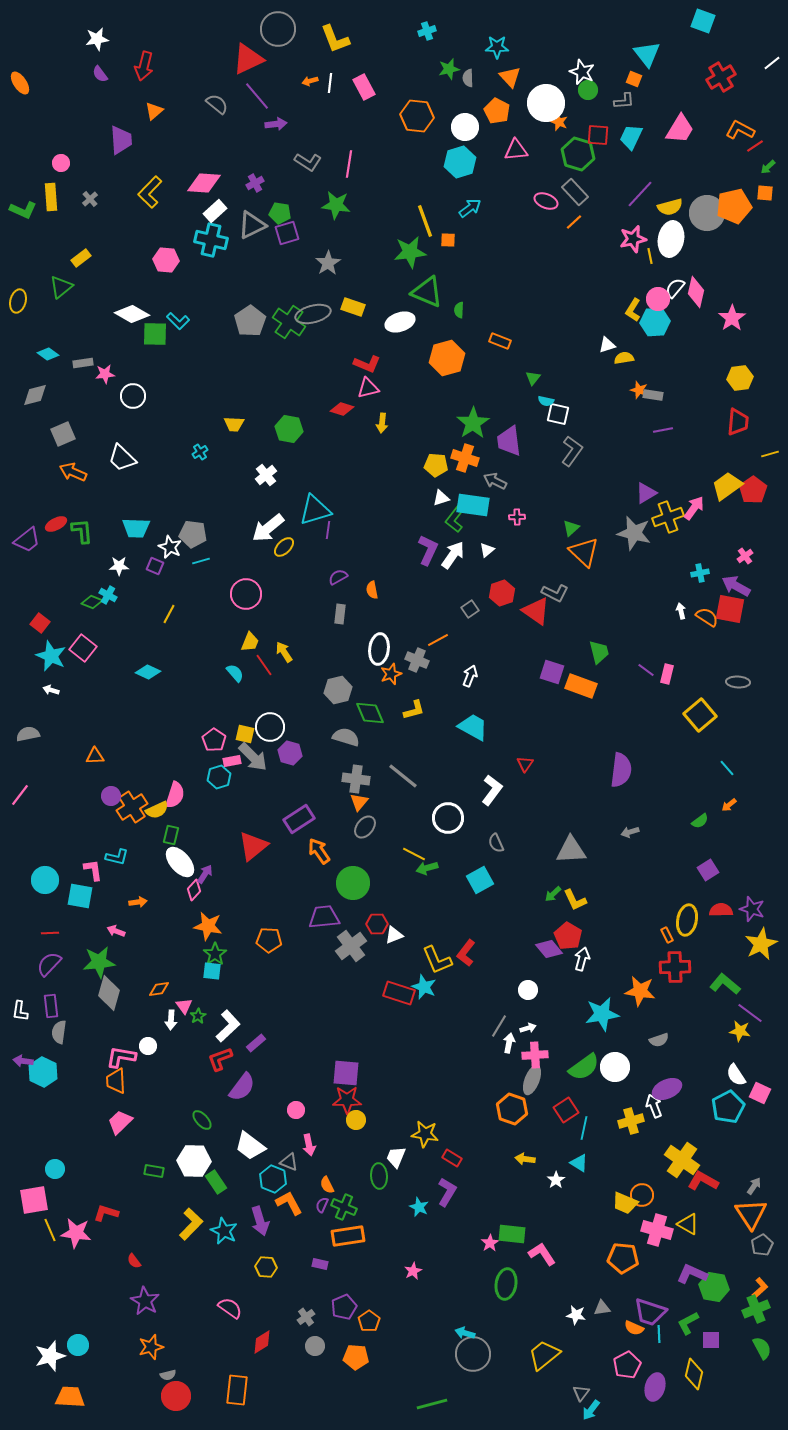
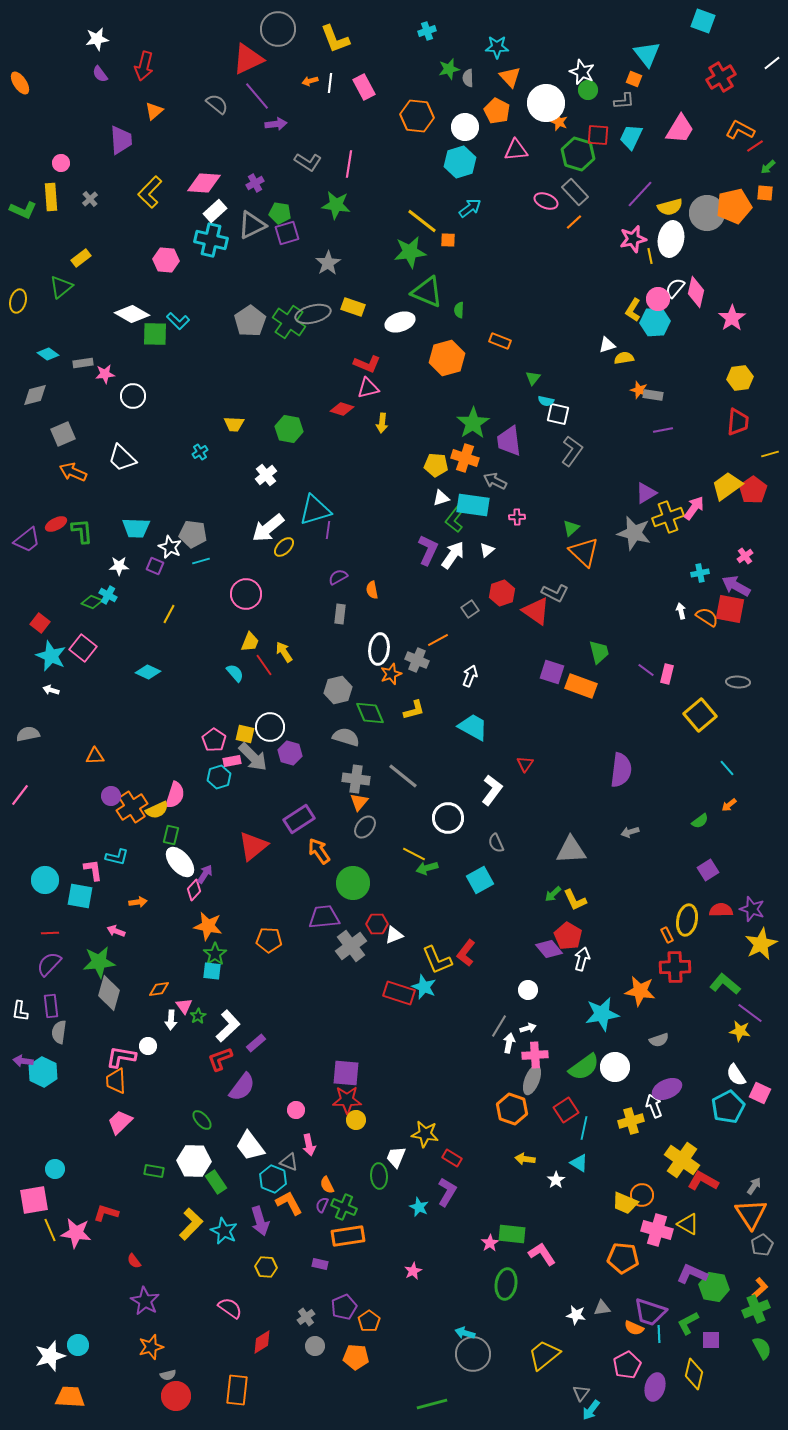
yellow line at (425, 221): moved 3 px left; rotated 32 degrees counterclockwise
white trapezoid at (250, 1146): rotated 16 degrees clockwise
